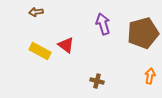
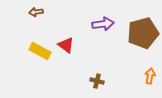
purple arrow: rotated 100 degrees clockwise
